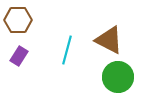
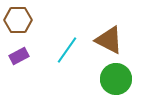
cyan line: rotated 20 degrees clockwise
purple rectangle: rotated 30 degrees clockwise
green circle: moved 2 px left, 2 px down
